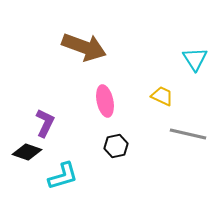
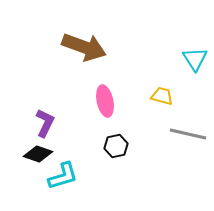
yellow trapezoid: rotated 10 degrees counterclockwise
black diamond: moved 11 px right, 2 px down
